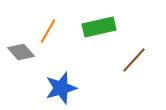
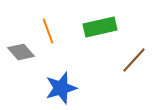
green rectangle: moved 1 px right
orange line: rotated 50 degrees counterclockwise
